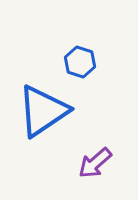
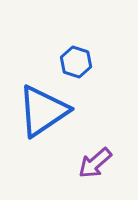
blue hexagon: moved 4 px left
